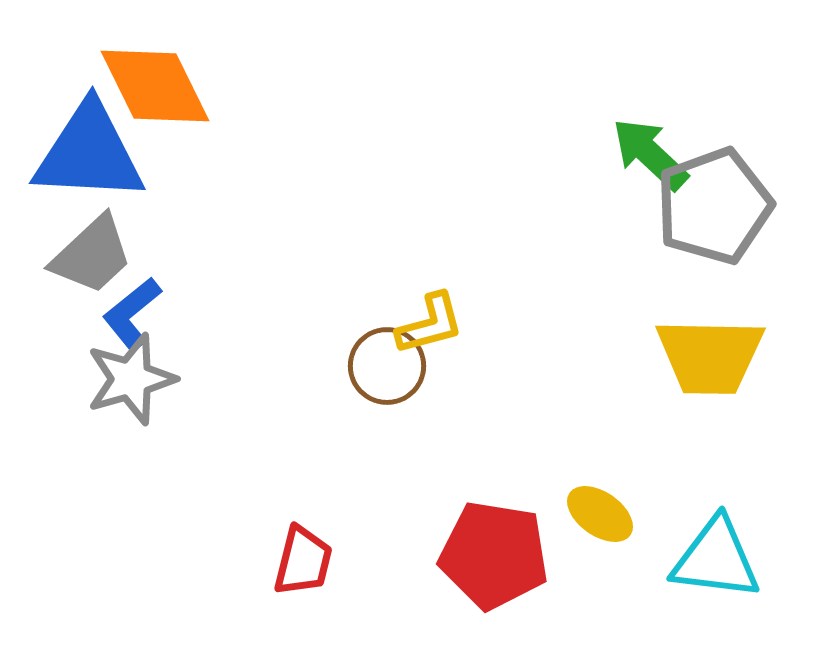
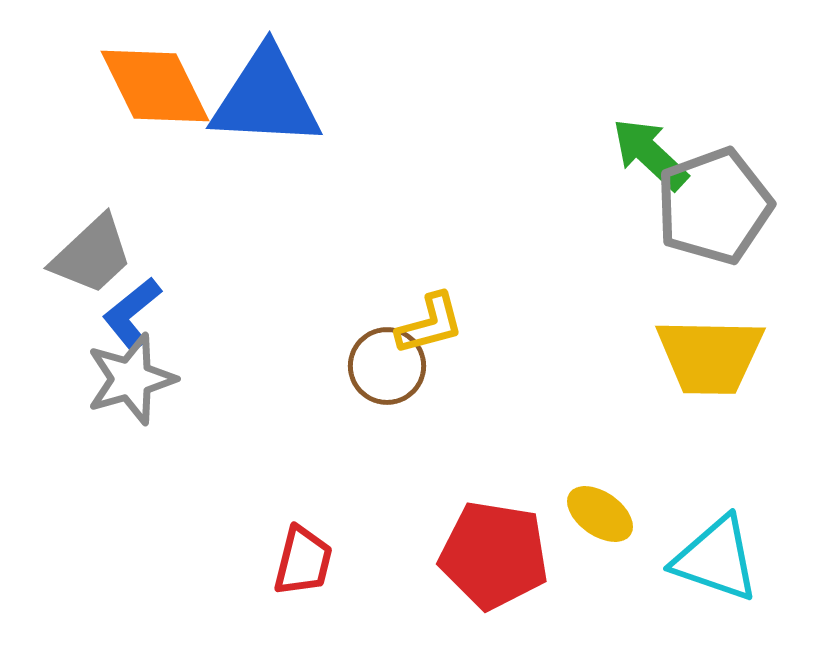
blue triangle: moved 177 px right, 55 px up
cyan triangle: rotated 12 degrees clockwise
